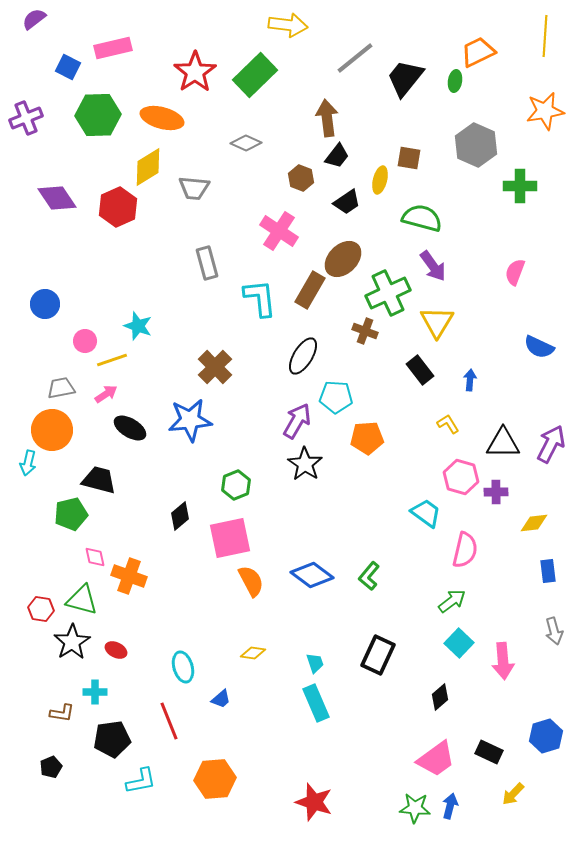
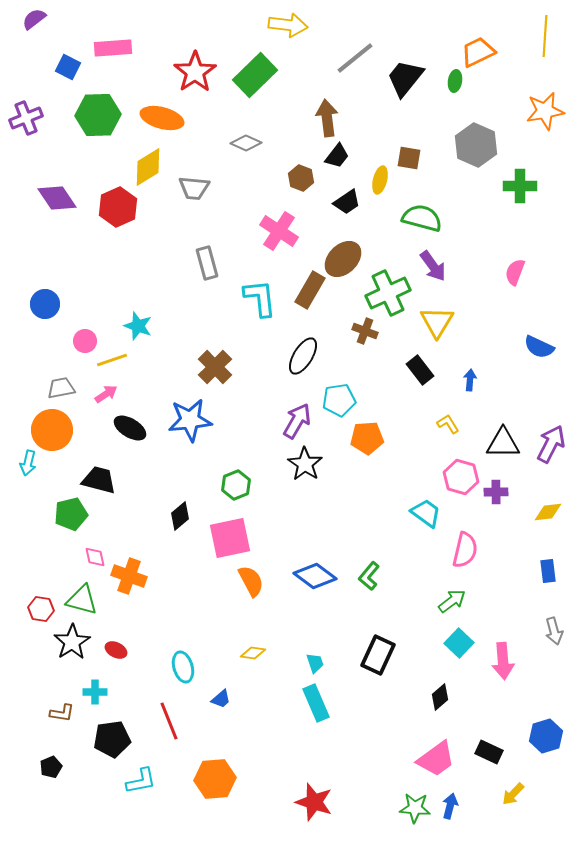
pink rectangle at (113, 48): rotated 9 degrees clockwise
cyan pentagon at (336, 397): moved 3 px right, 3 px down; rotated 12 degrees counterclockwise
yellow diamond at (534, 523): moved 14 px right, 11 px up
blue diamond at (312, 575): moved 3 px right, 1 px down
